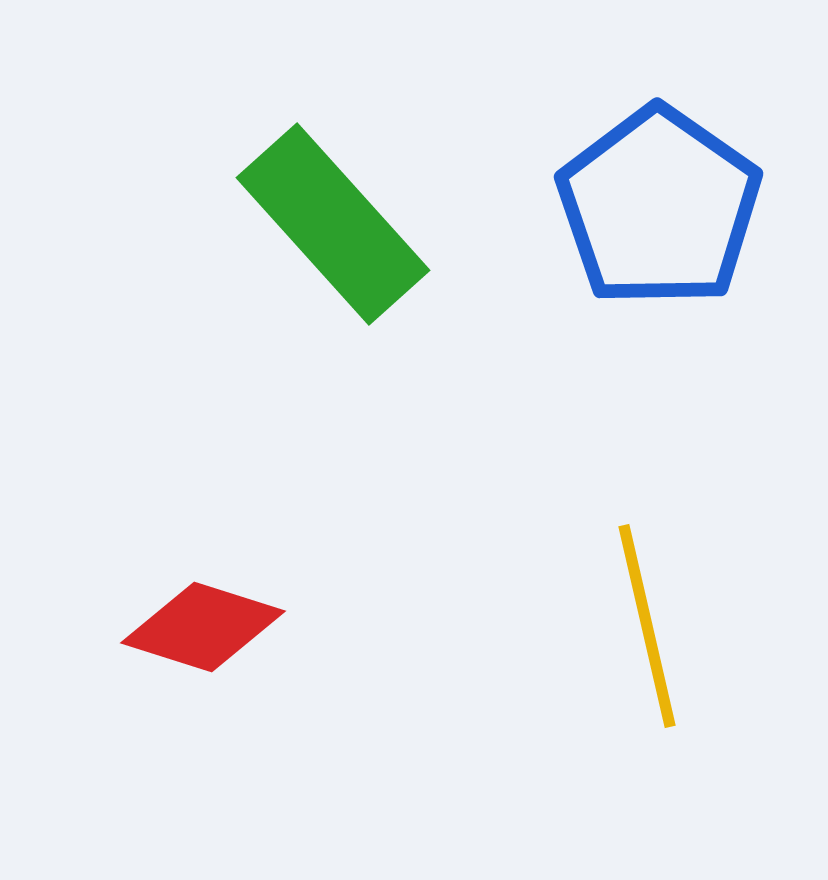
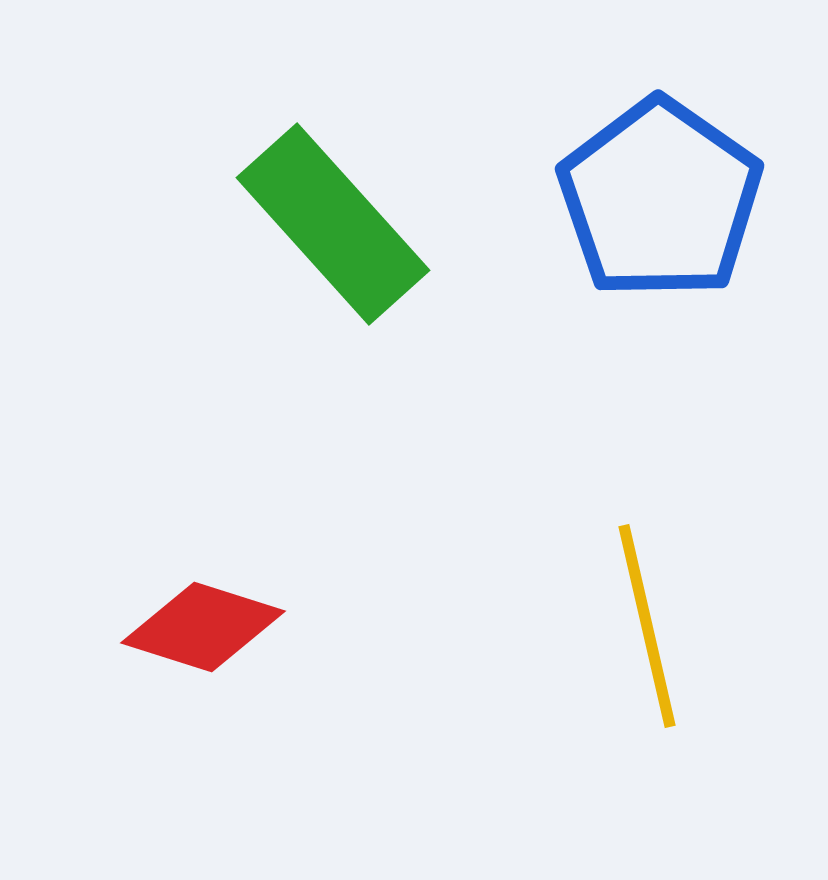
blue pentagon: moved 1 px right, 8 px up
